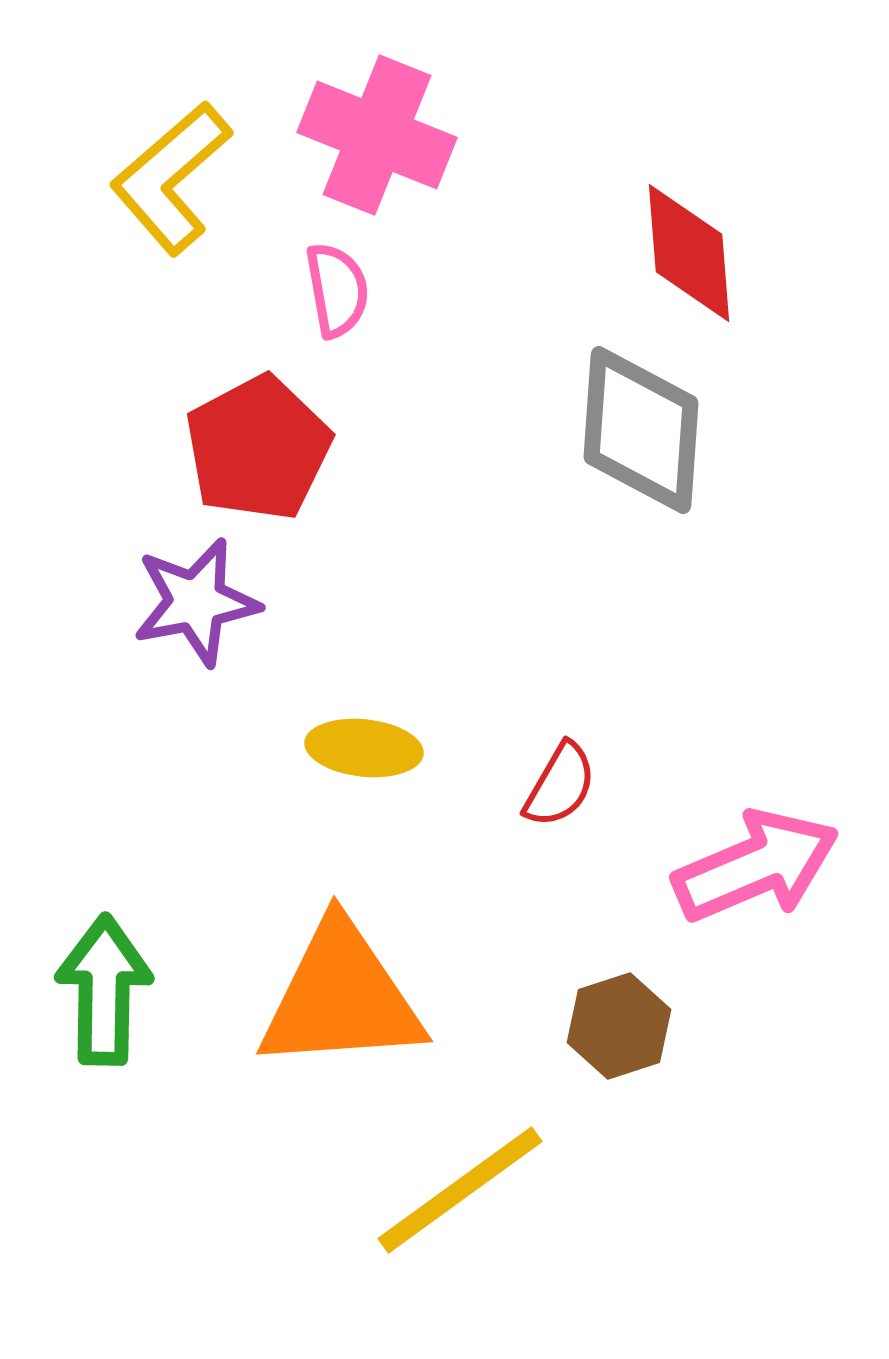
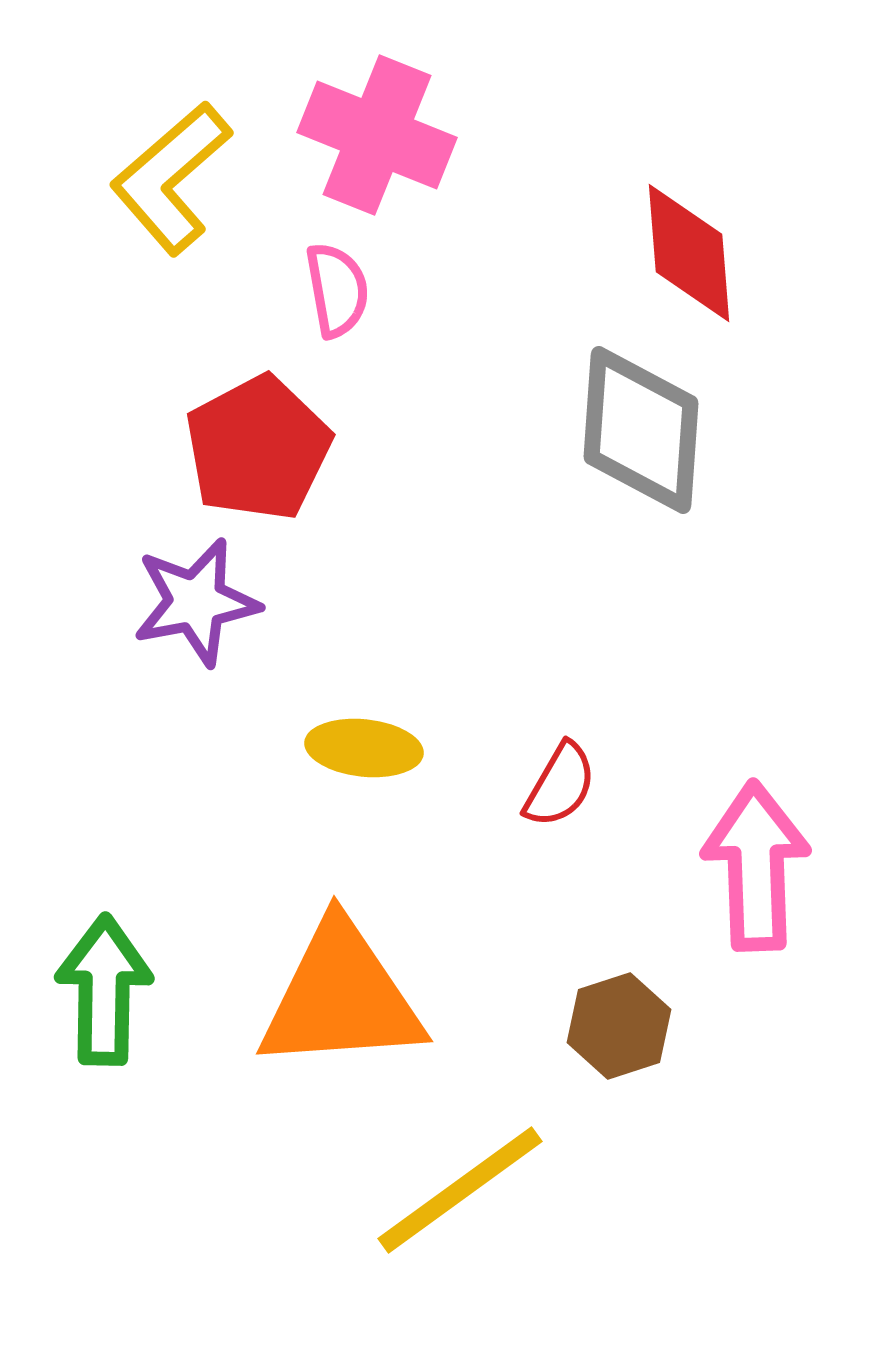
pink arrow: rotated 69 degrees counterclockwise
